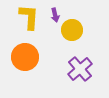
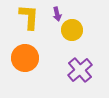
purple arrow: moved 2 px right, 1 px up
orange circle: moved 1 px down
purple cross: moved 1 px down
